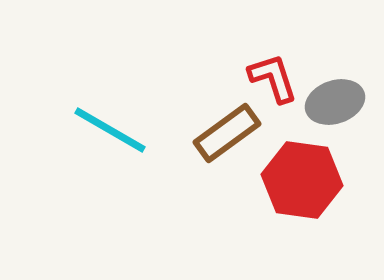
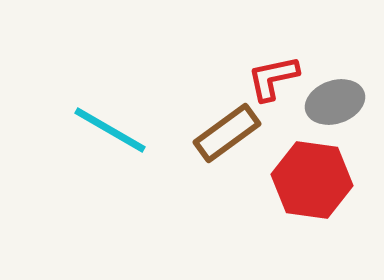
red L-shape: rotated 84 degrees counterclockwise
red hexagon: moved 10 px right
